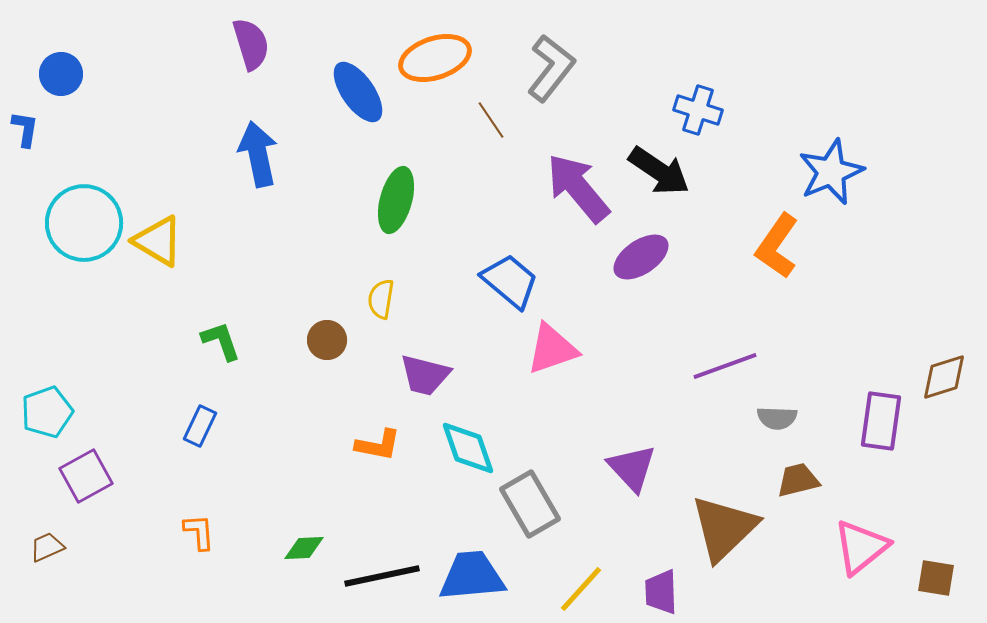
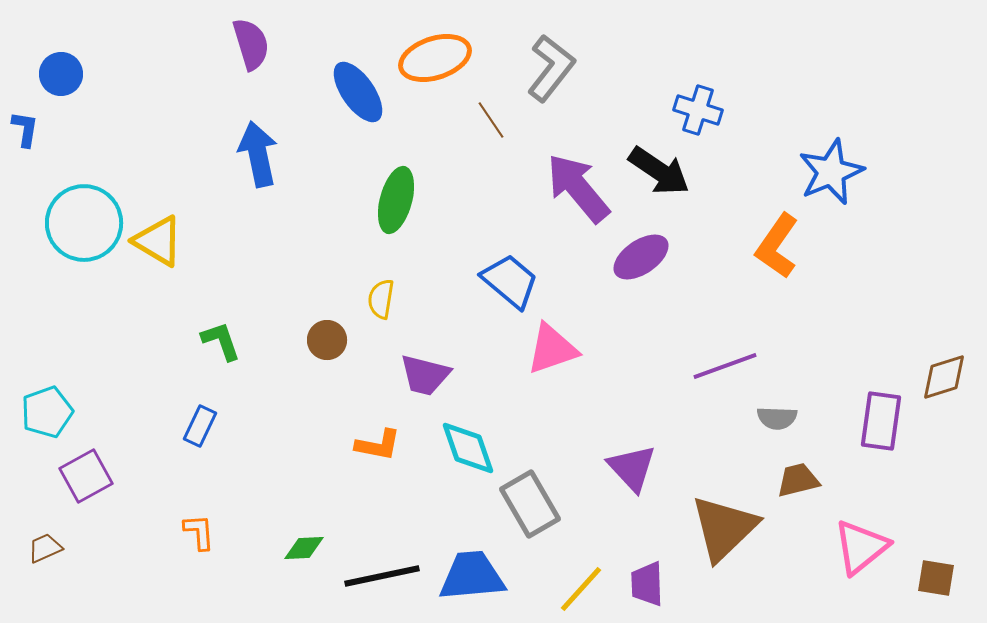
brown trapezoid at (47, 547): moved 2 px left, 1 px down
purple trapezoid at (661, 592): moved 14 px left, 8 px up
